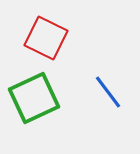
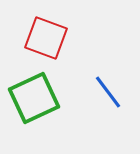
red square: rotated 6 degrees counterclockwise
